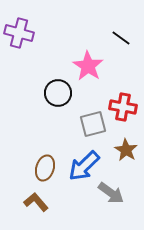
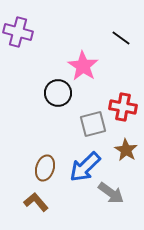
purple cross: moved 1 px left, 1 px up
pink star: moved 5 px left
blue arrow: moved 1 px right, 1 px down
